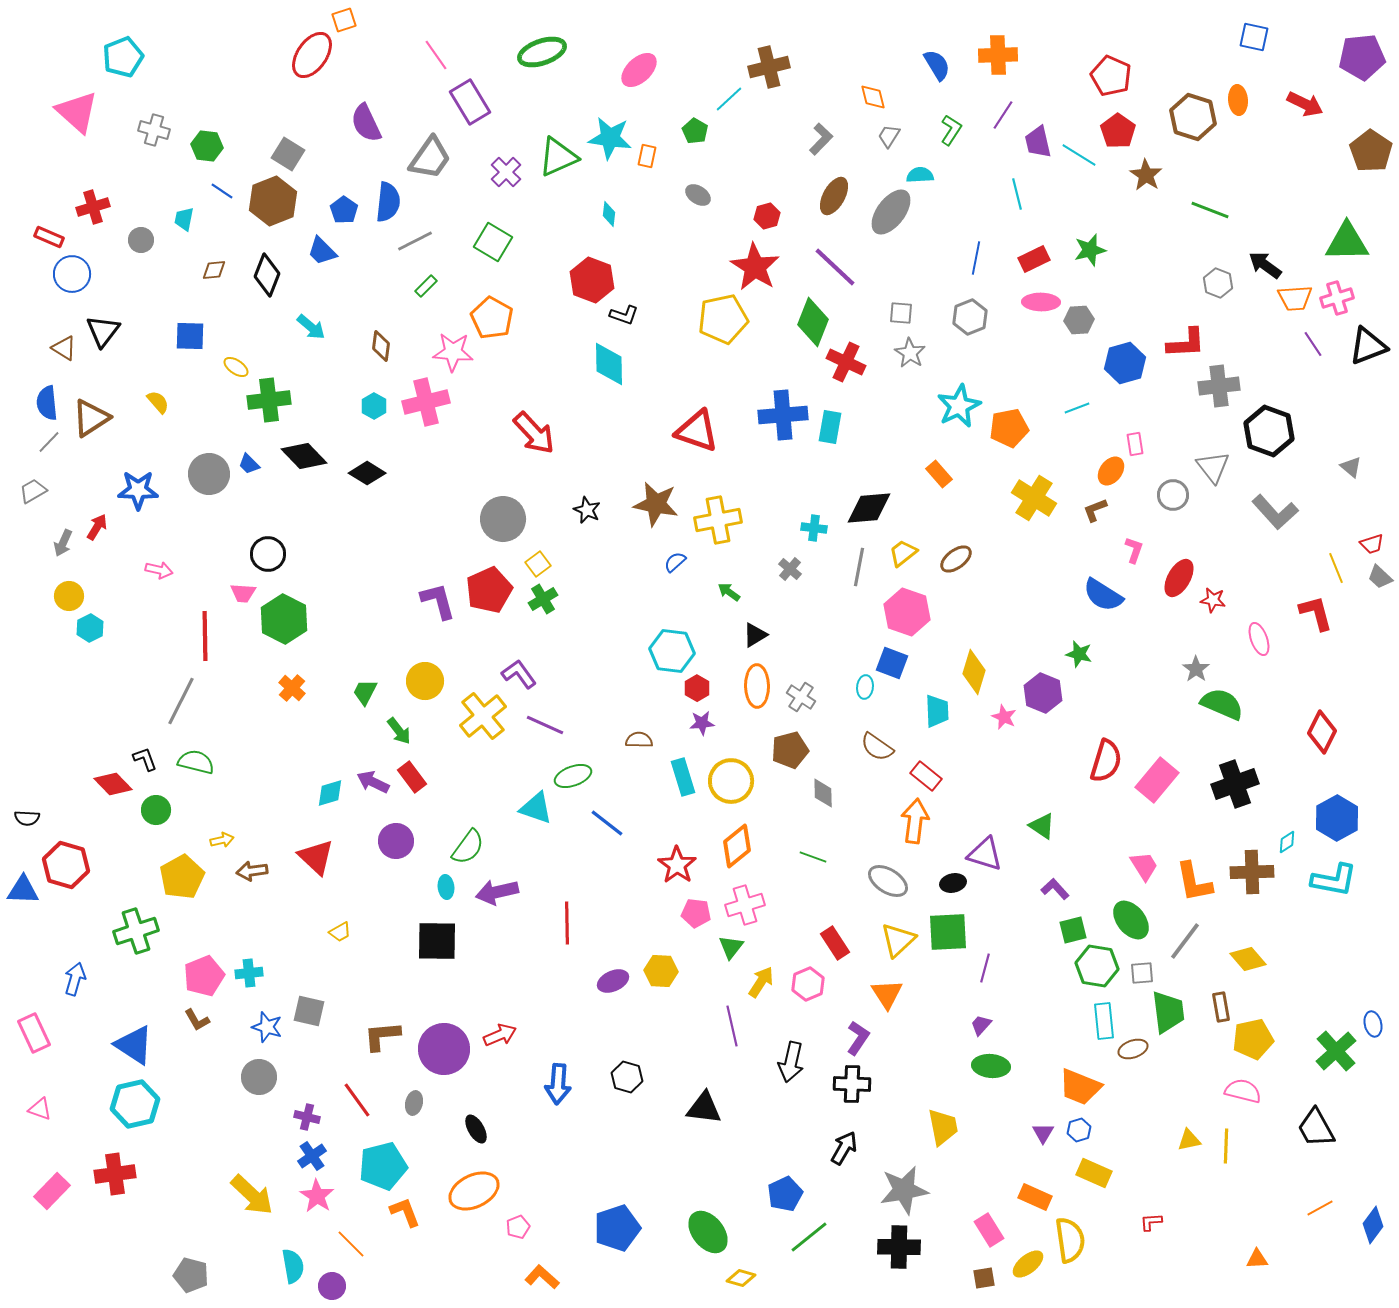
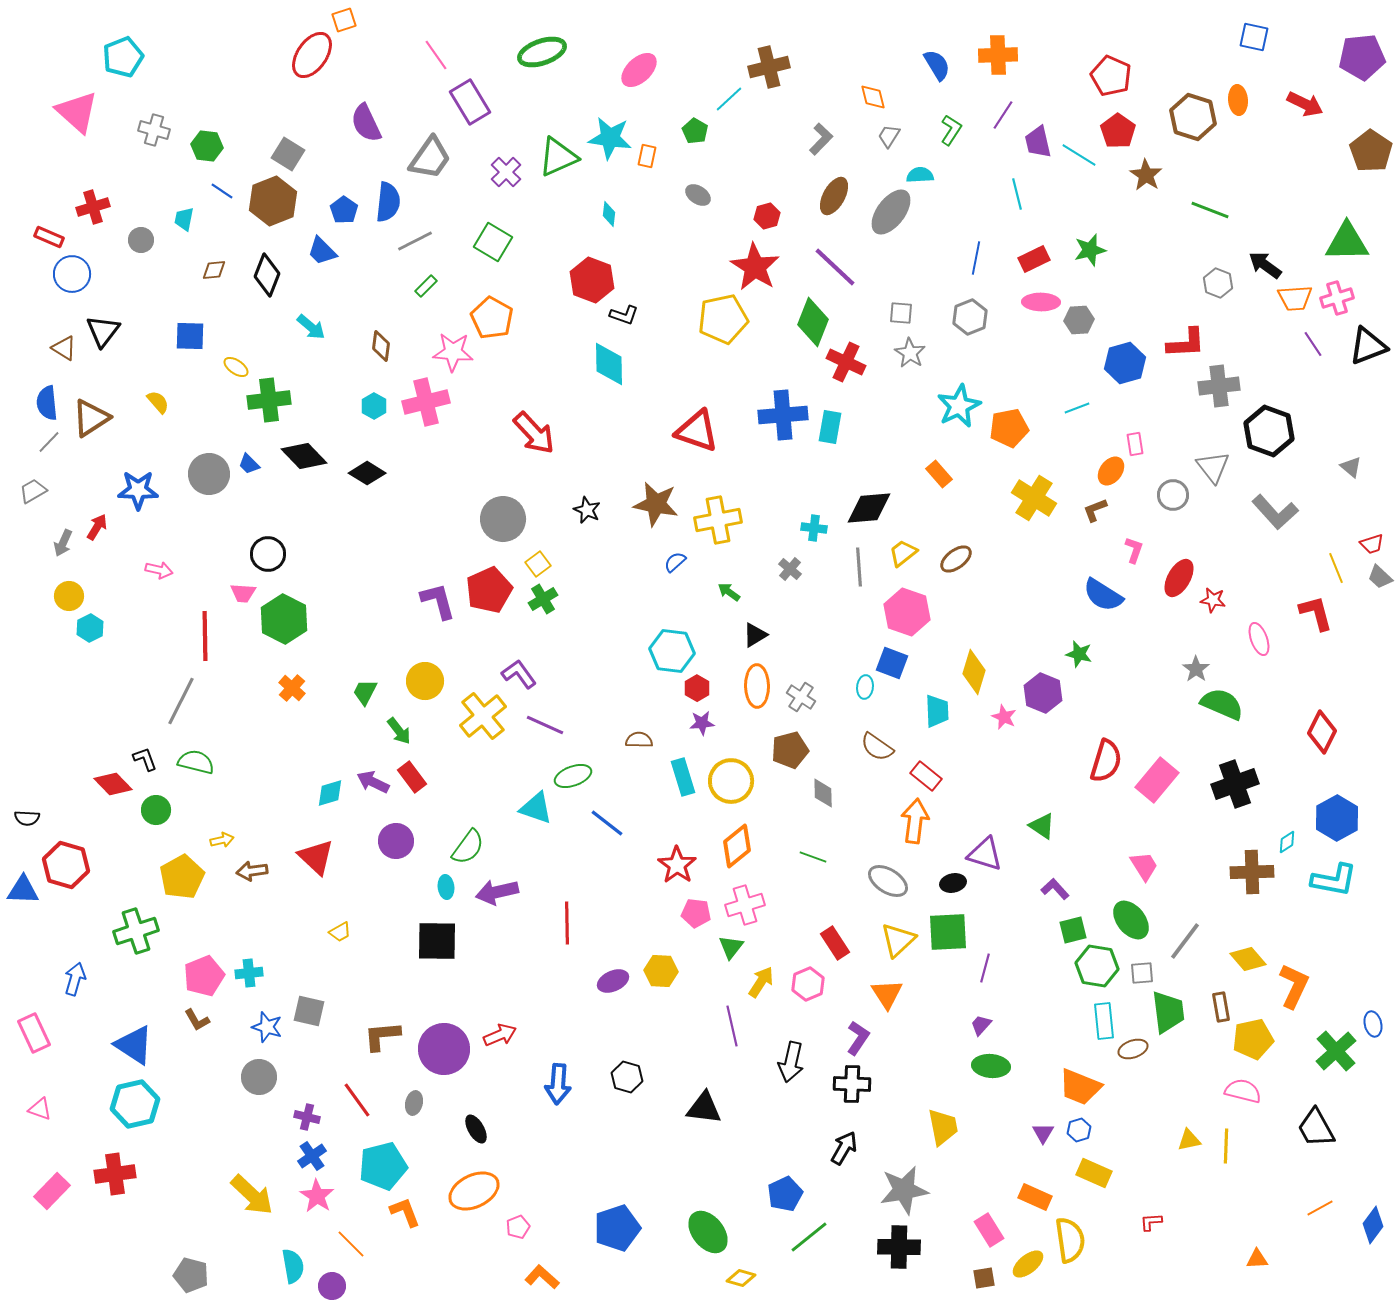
gray line at (859, 567): rotated 15 degrees counterclockwise
orange L-shape at (1194, 882): moved 100 px right, 104 px down; rotated 144 degrees counterclockwise
